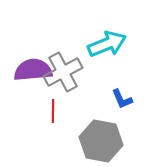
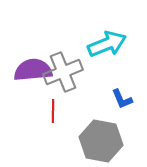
gray cross: rotated 6 degrees clockwise
